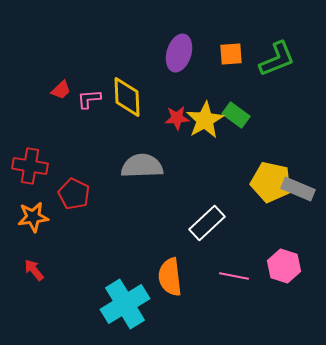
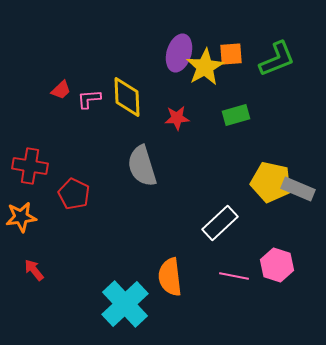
green rectangle: rotated 52 degrees counterclockwise
yellow star: moved 53 px up
gray semicircle: rotated 105 degrees counterclockwise
orange star: moved 12 px left
white rectangle: moved 13 px right
pink hexagon: moved 7 px left, 1 px up
cyan cross: rotated 12 degrees counterclockwise
